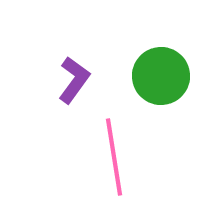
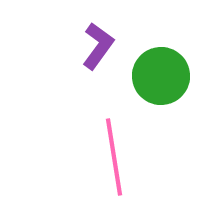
purple L-shape: moved 24 px right, 34 px up
